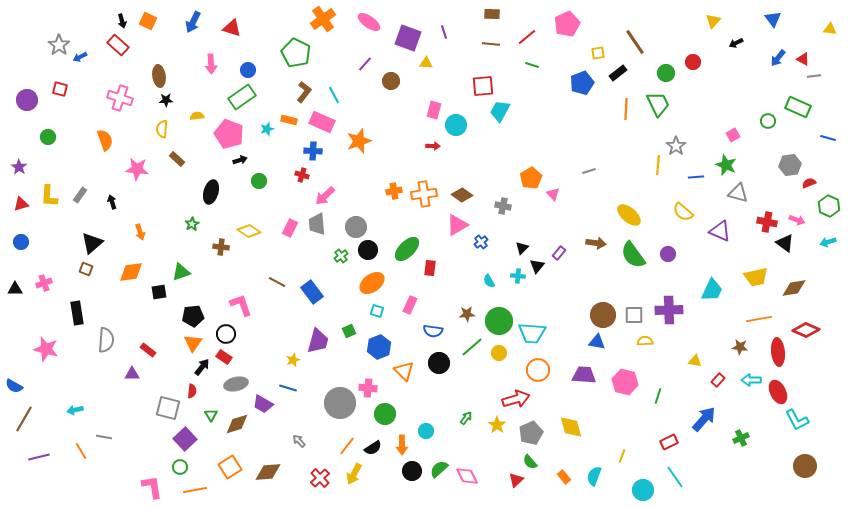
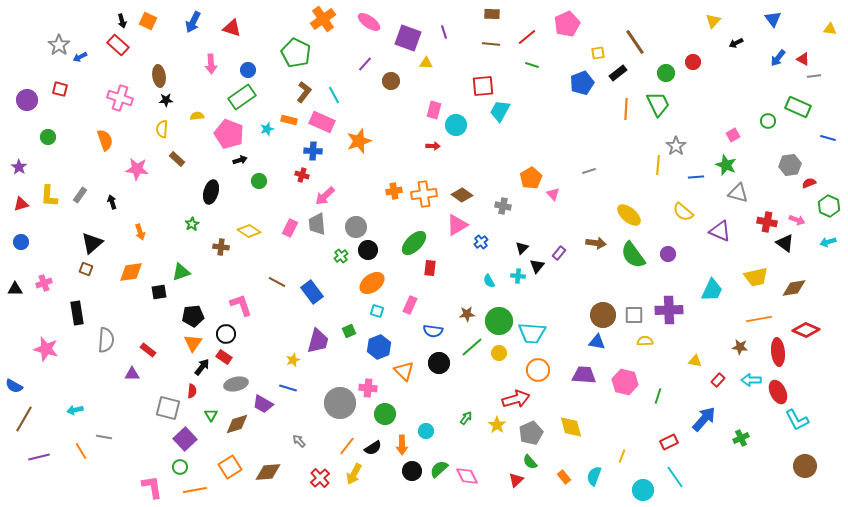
green ellipse at (407, 249): moved 7 px right, 6 px up
